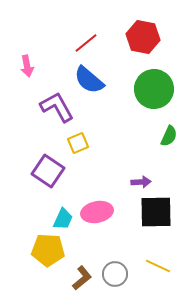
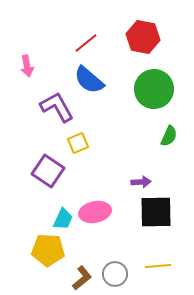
pink ellipse: moved 2 px left
yellow line: rotated 30 degrees counterclockwise
